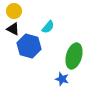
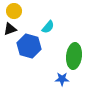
black triangle: moved 3 px left; rotated 48 degrees counterclockwise
green ellipse: rotated 10 degrees counterclockwise
blue star: rotated 16 degrees counterclockwise
